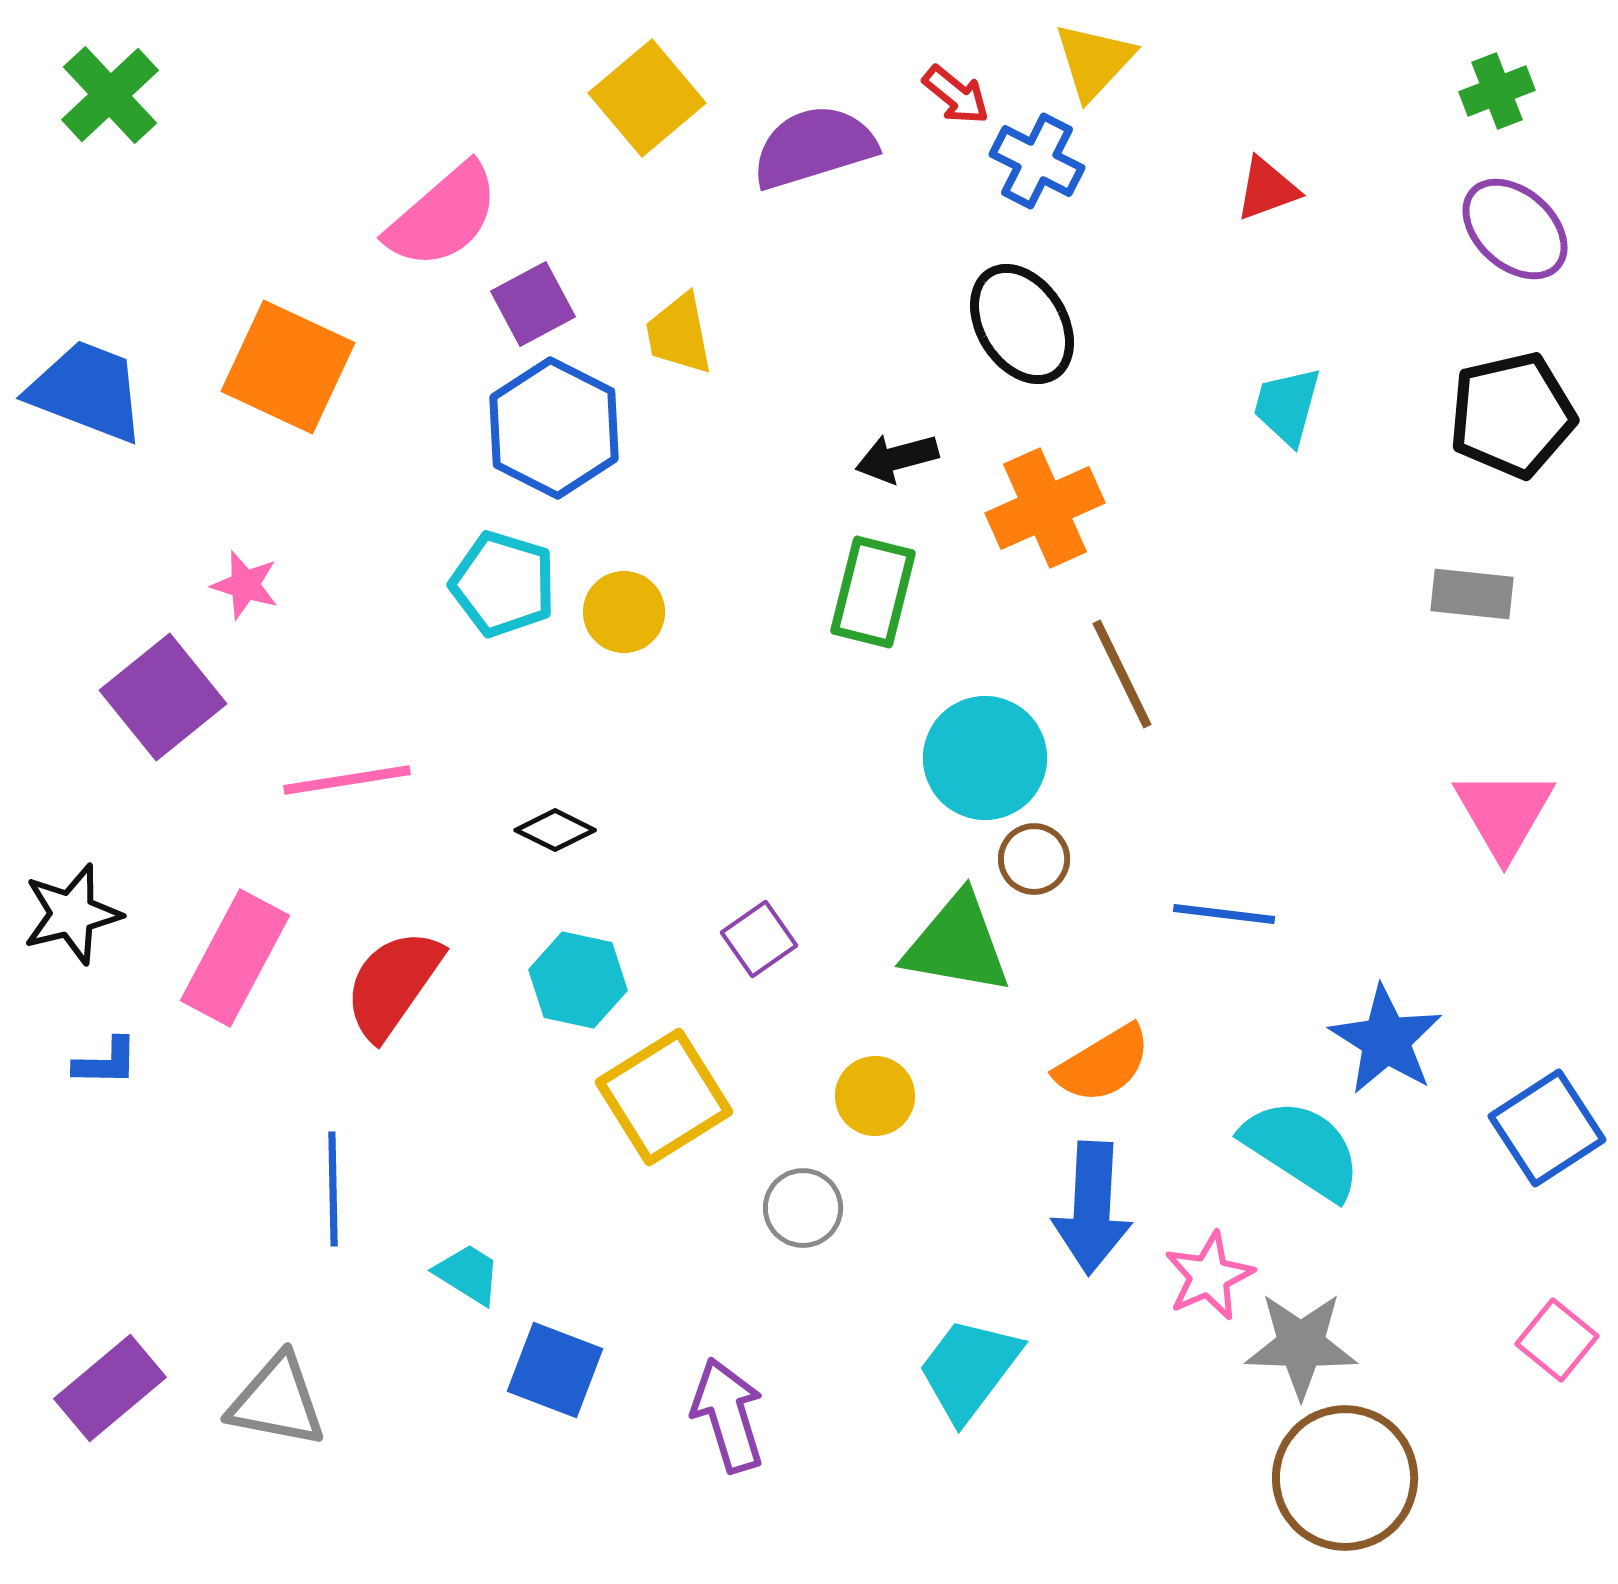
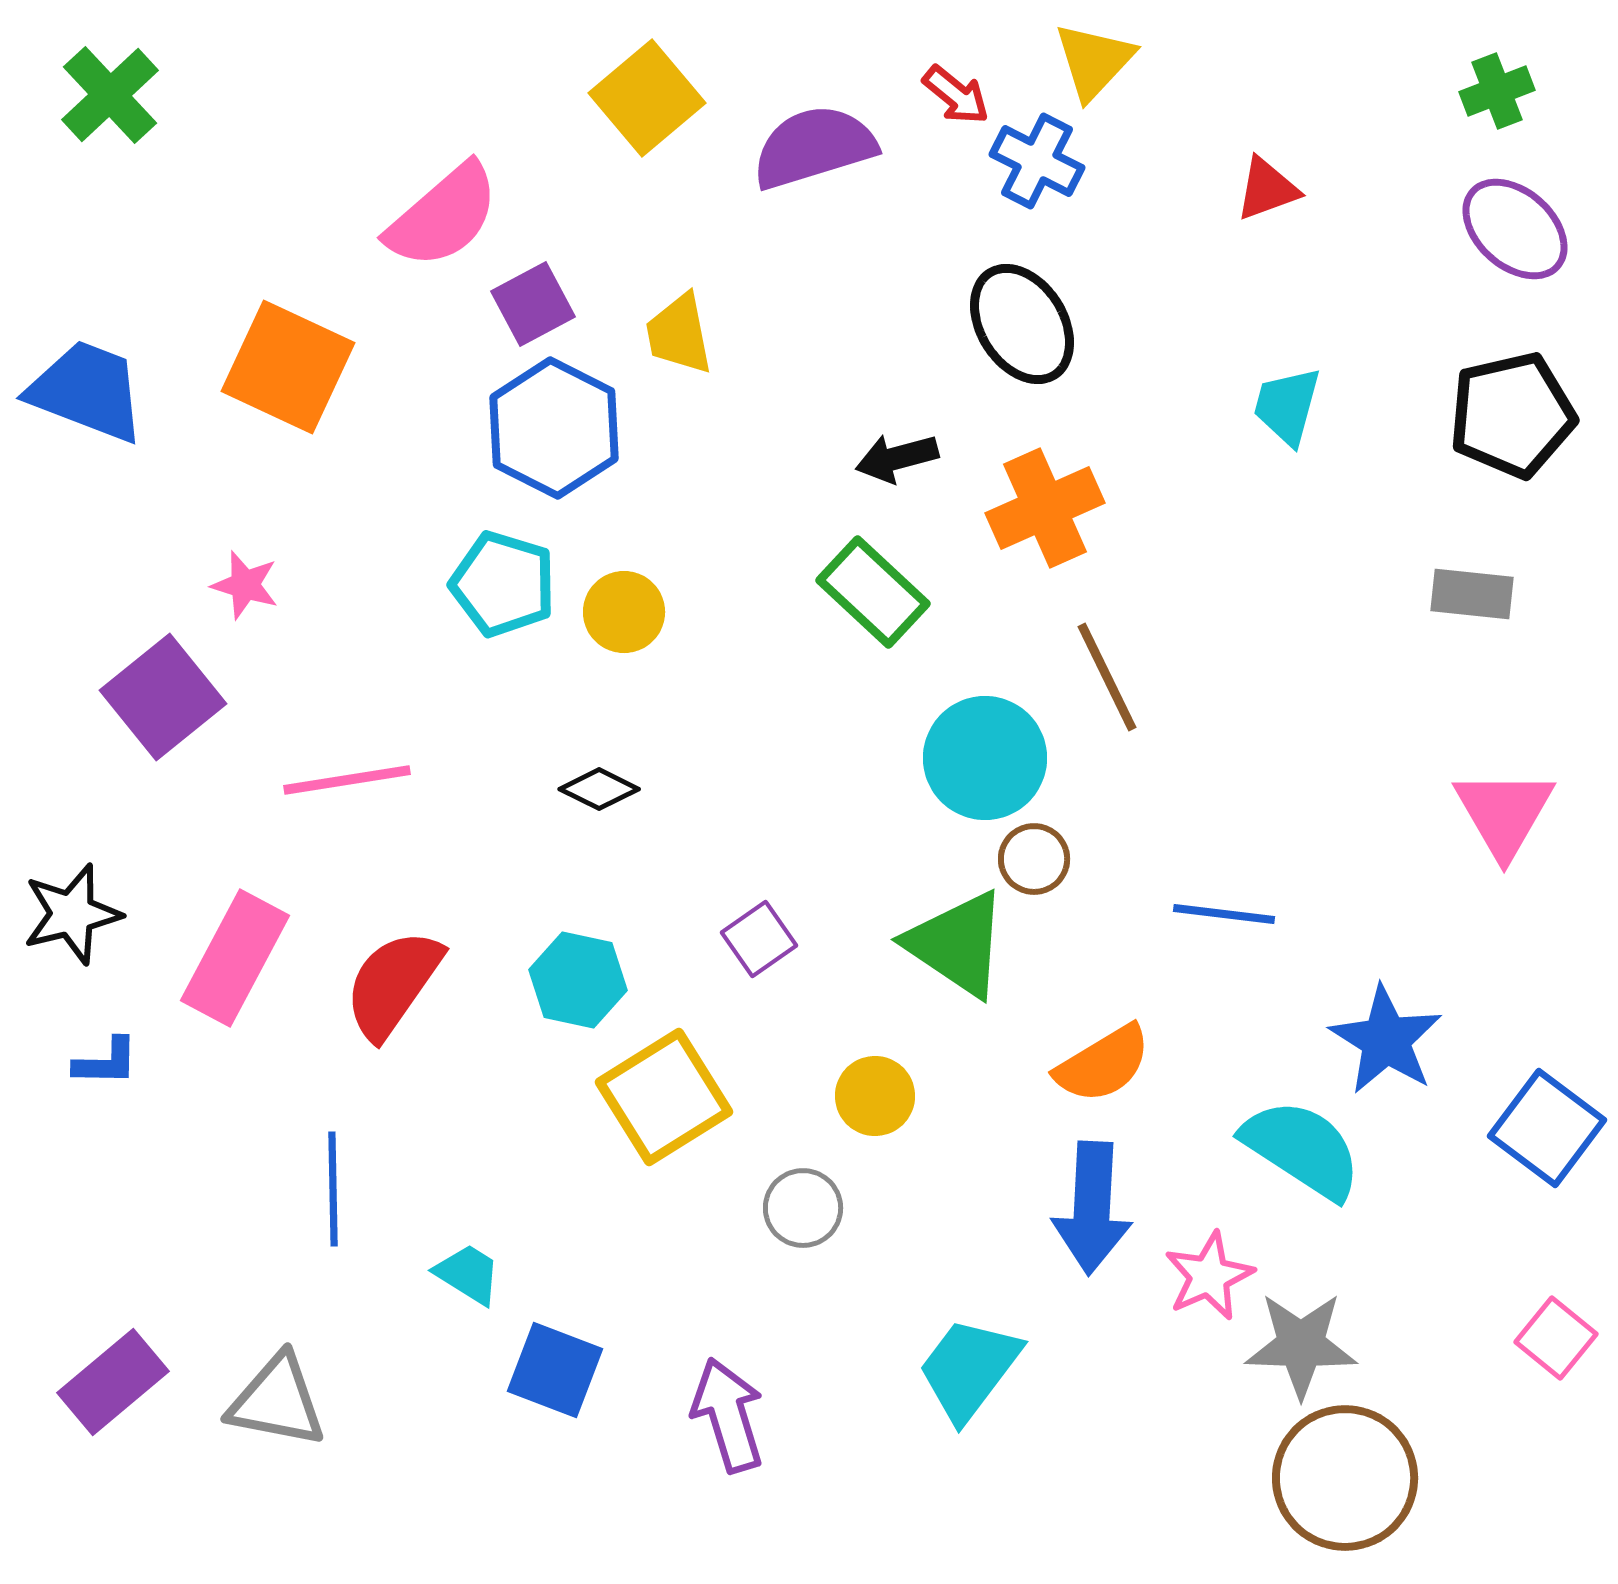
green rectangle at (873, 592): rotated 61 degrees counterclockwise
brown line at (1122, 674): moved 15 px left, 3 px down
black diamond at (555, 830): moved 44 px right, 41 px up
green triangle at (957, 944): rotated 24 degrees clockwise
blue square at (1547, 1128): rotated 20 degrees counterclockwise
pink square at (1557, 1340): moved 1 px left, 2 px up
purple rectangle at (110, 1388): moved 3 px right, 6 px up
